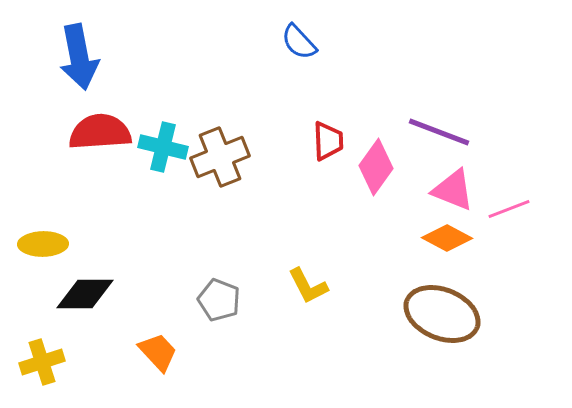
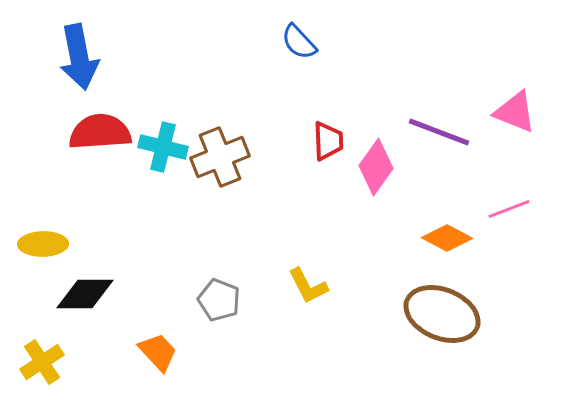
pink triangle: moved 62 px right, 78 px up
yellow cross: rotated 15 degrees counterclockwise
